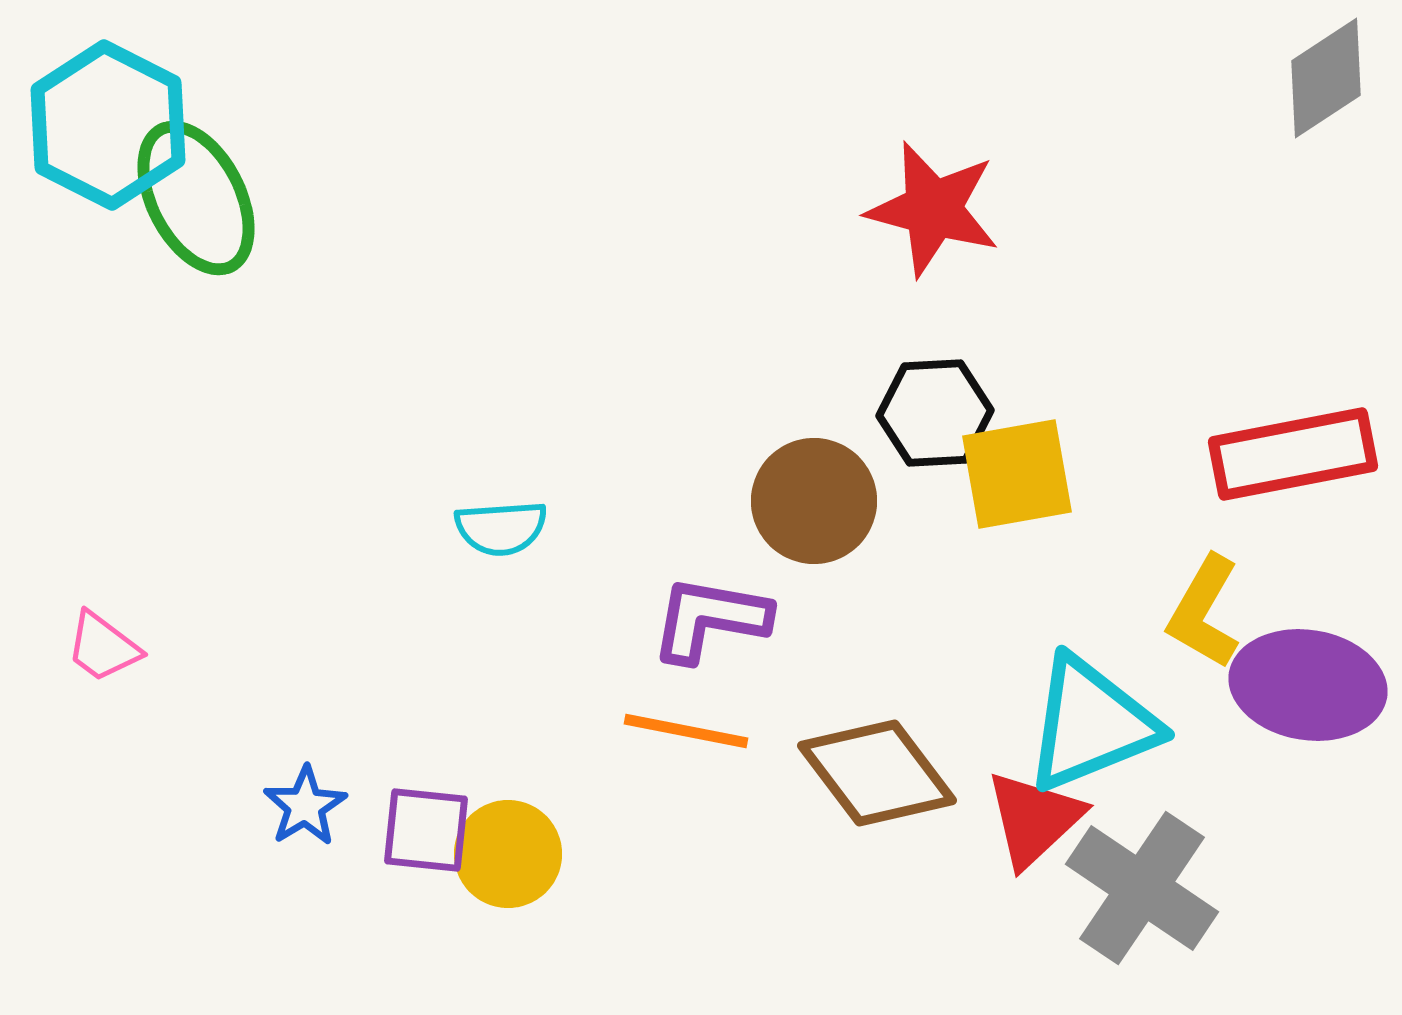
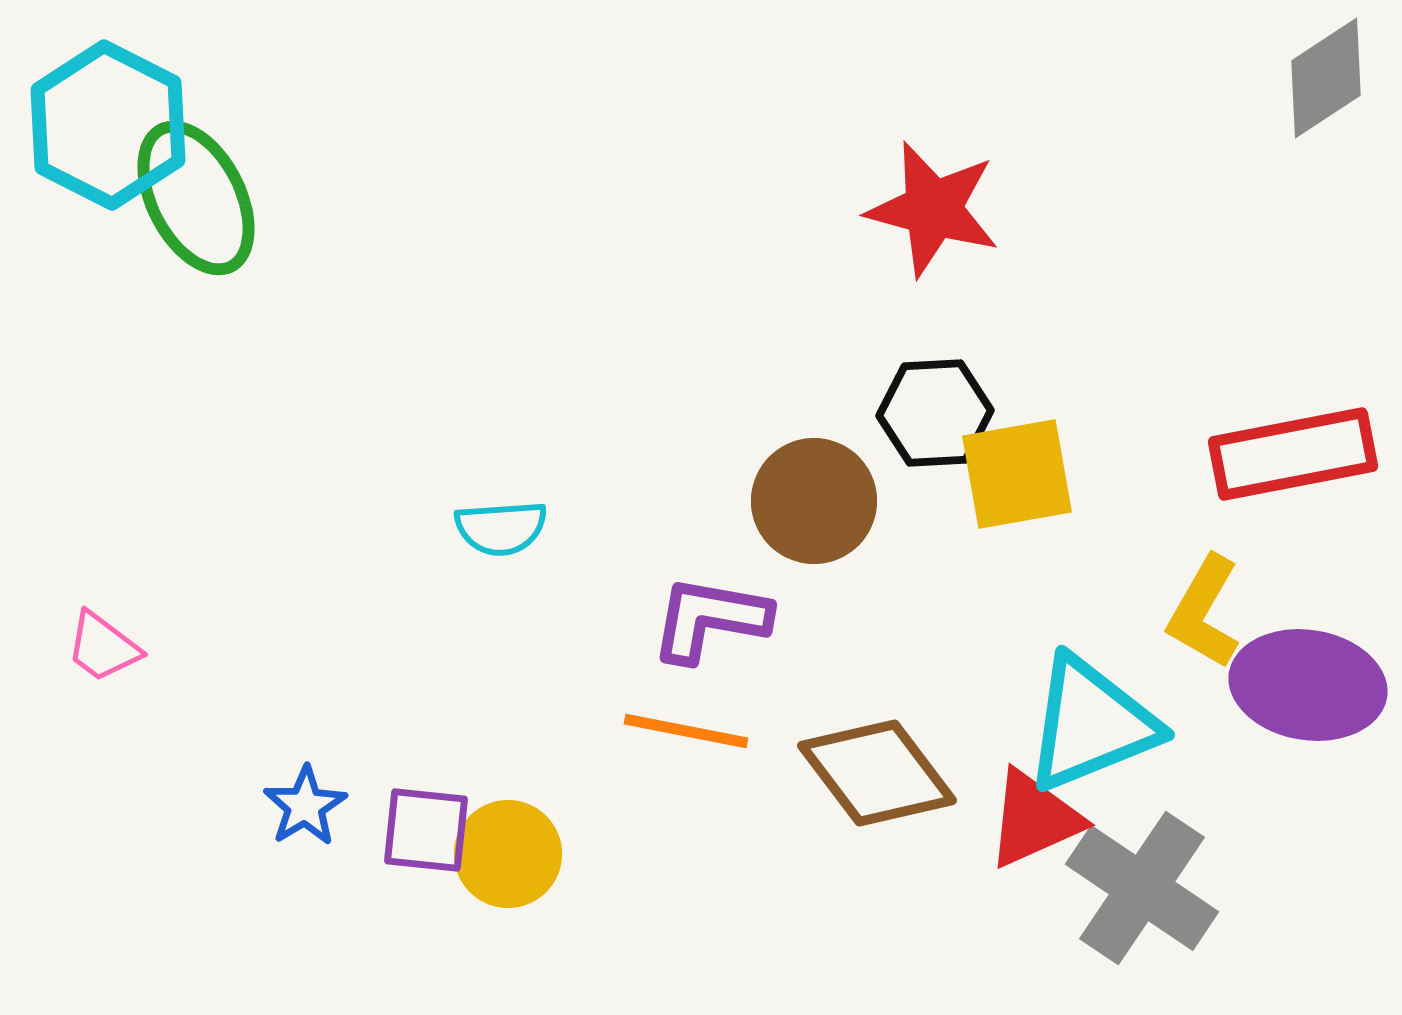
red triangle: rotated 19 degrees clockwise
